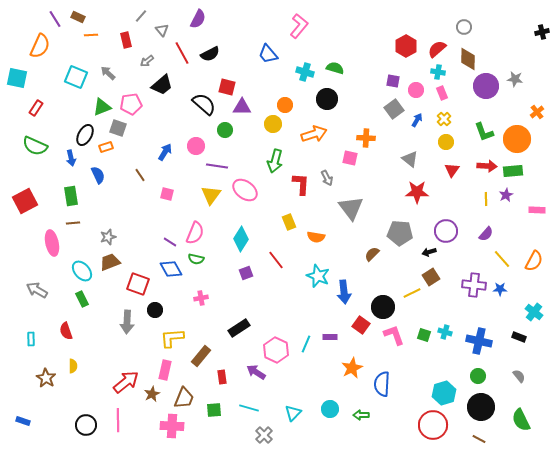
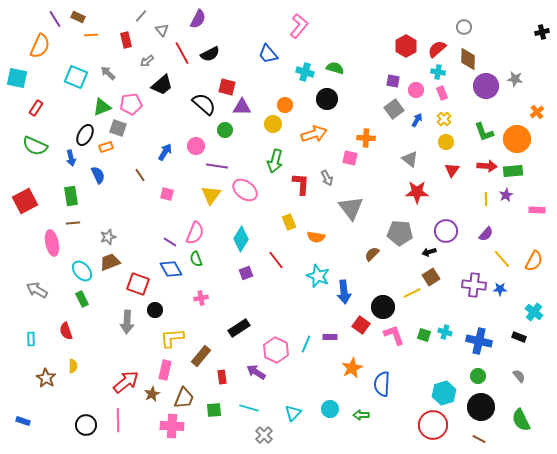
green semicircle at (196, 259): rotated 56 degrees clockwise
